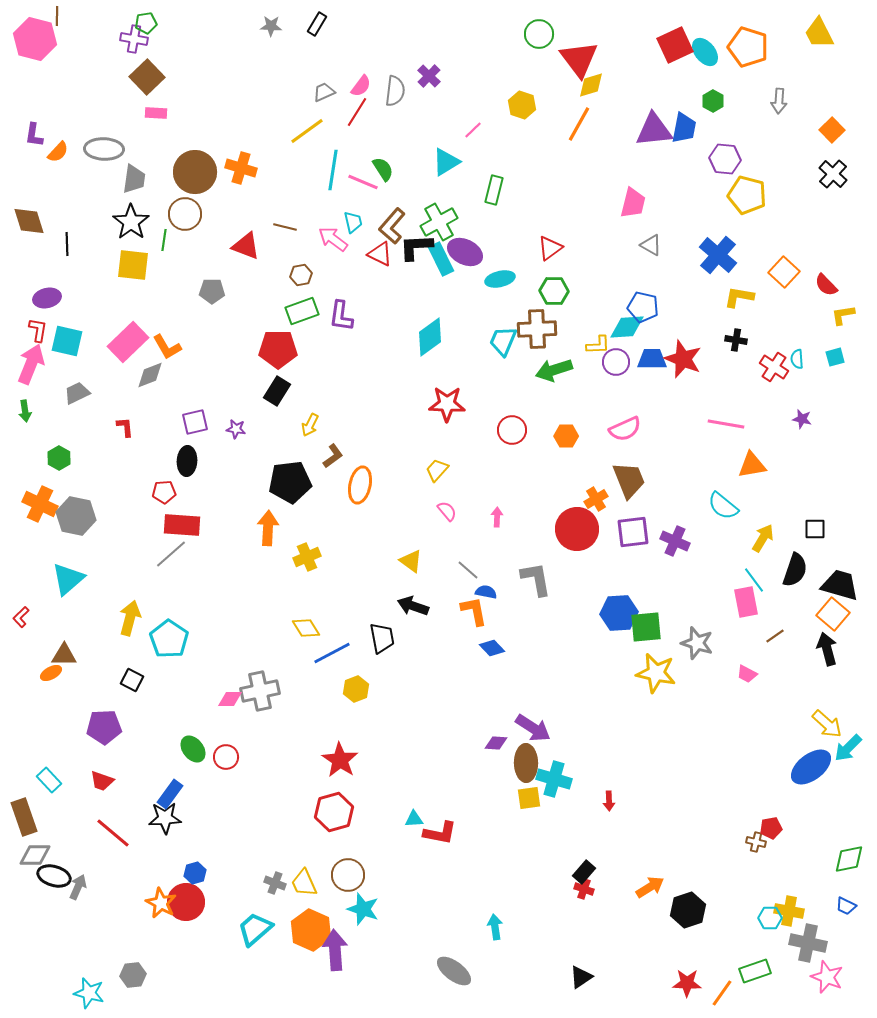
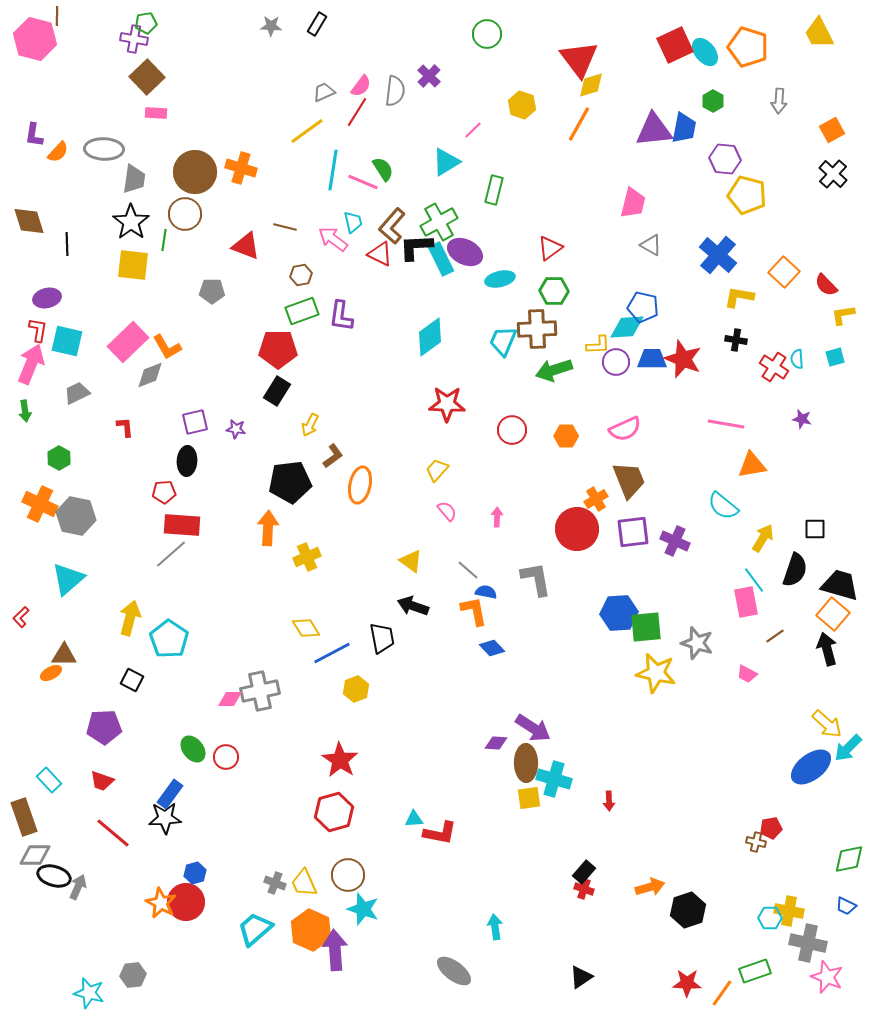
green circle at (539, 34): moved 52 px left
orange square at (832, 130): rotated 15 degrees clockwise
orange arrow at (650, 887): rotated 16 degrees clockwise
